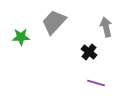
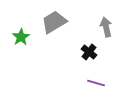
gray trapezoid: rotated 16 degrees clockwise
green star: rotated 30 degrees counterclockwise
